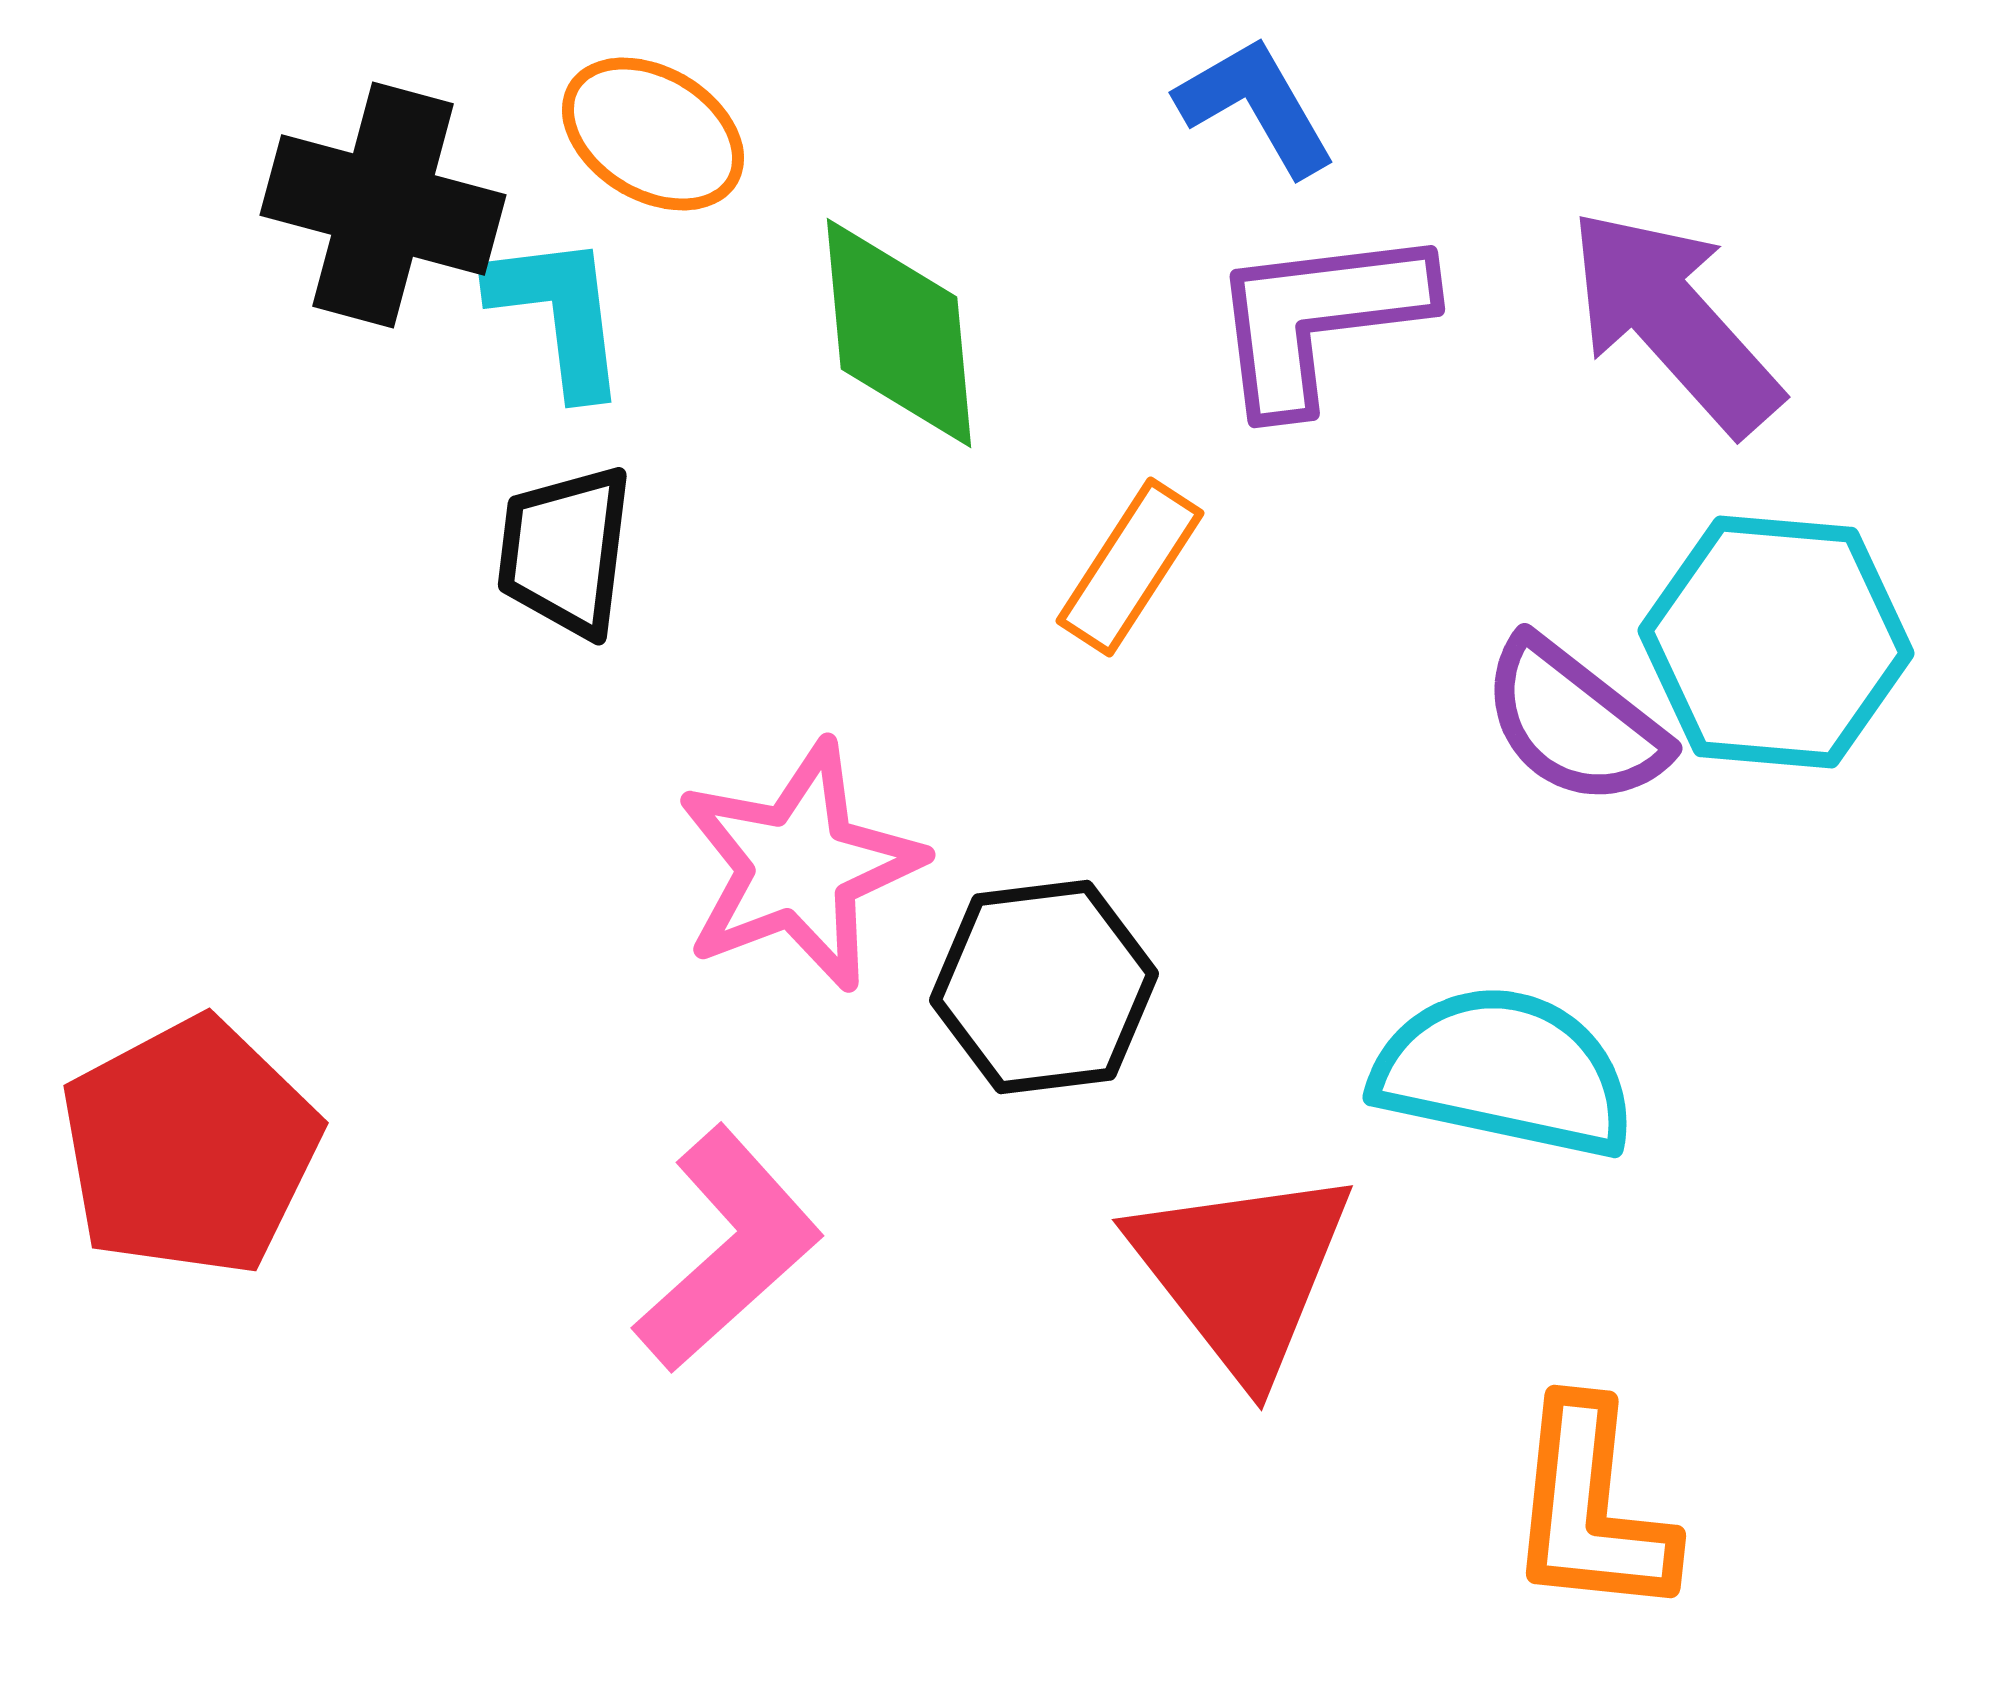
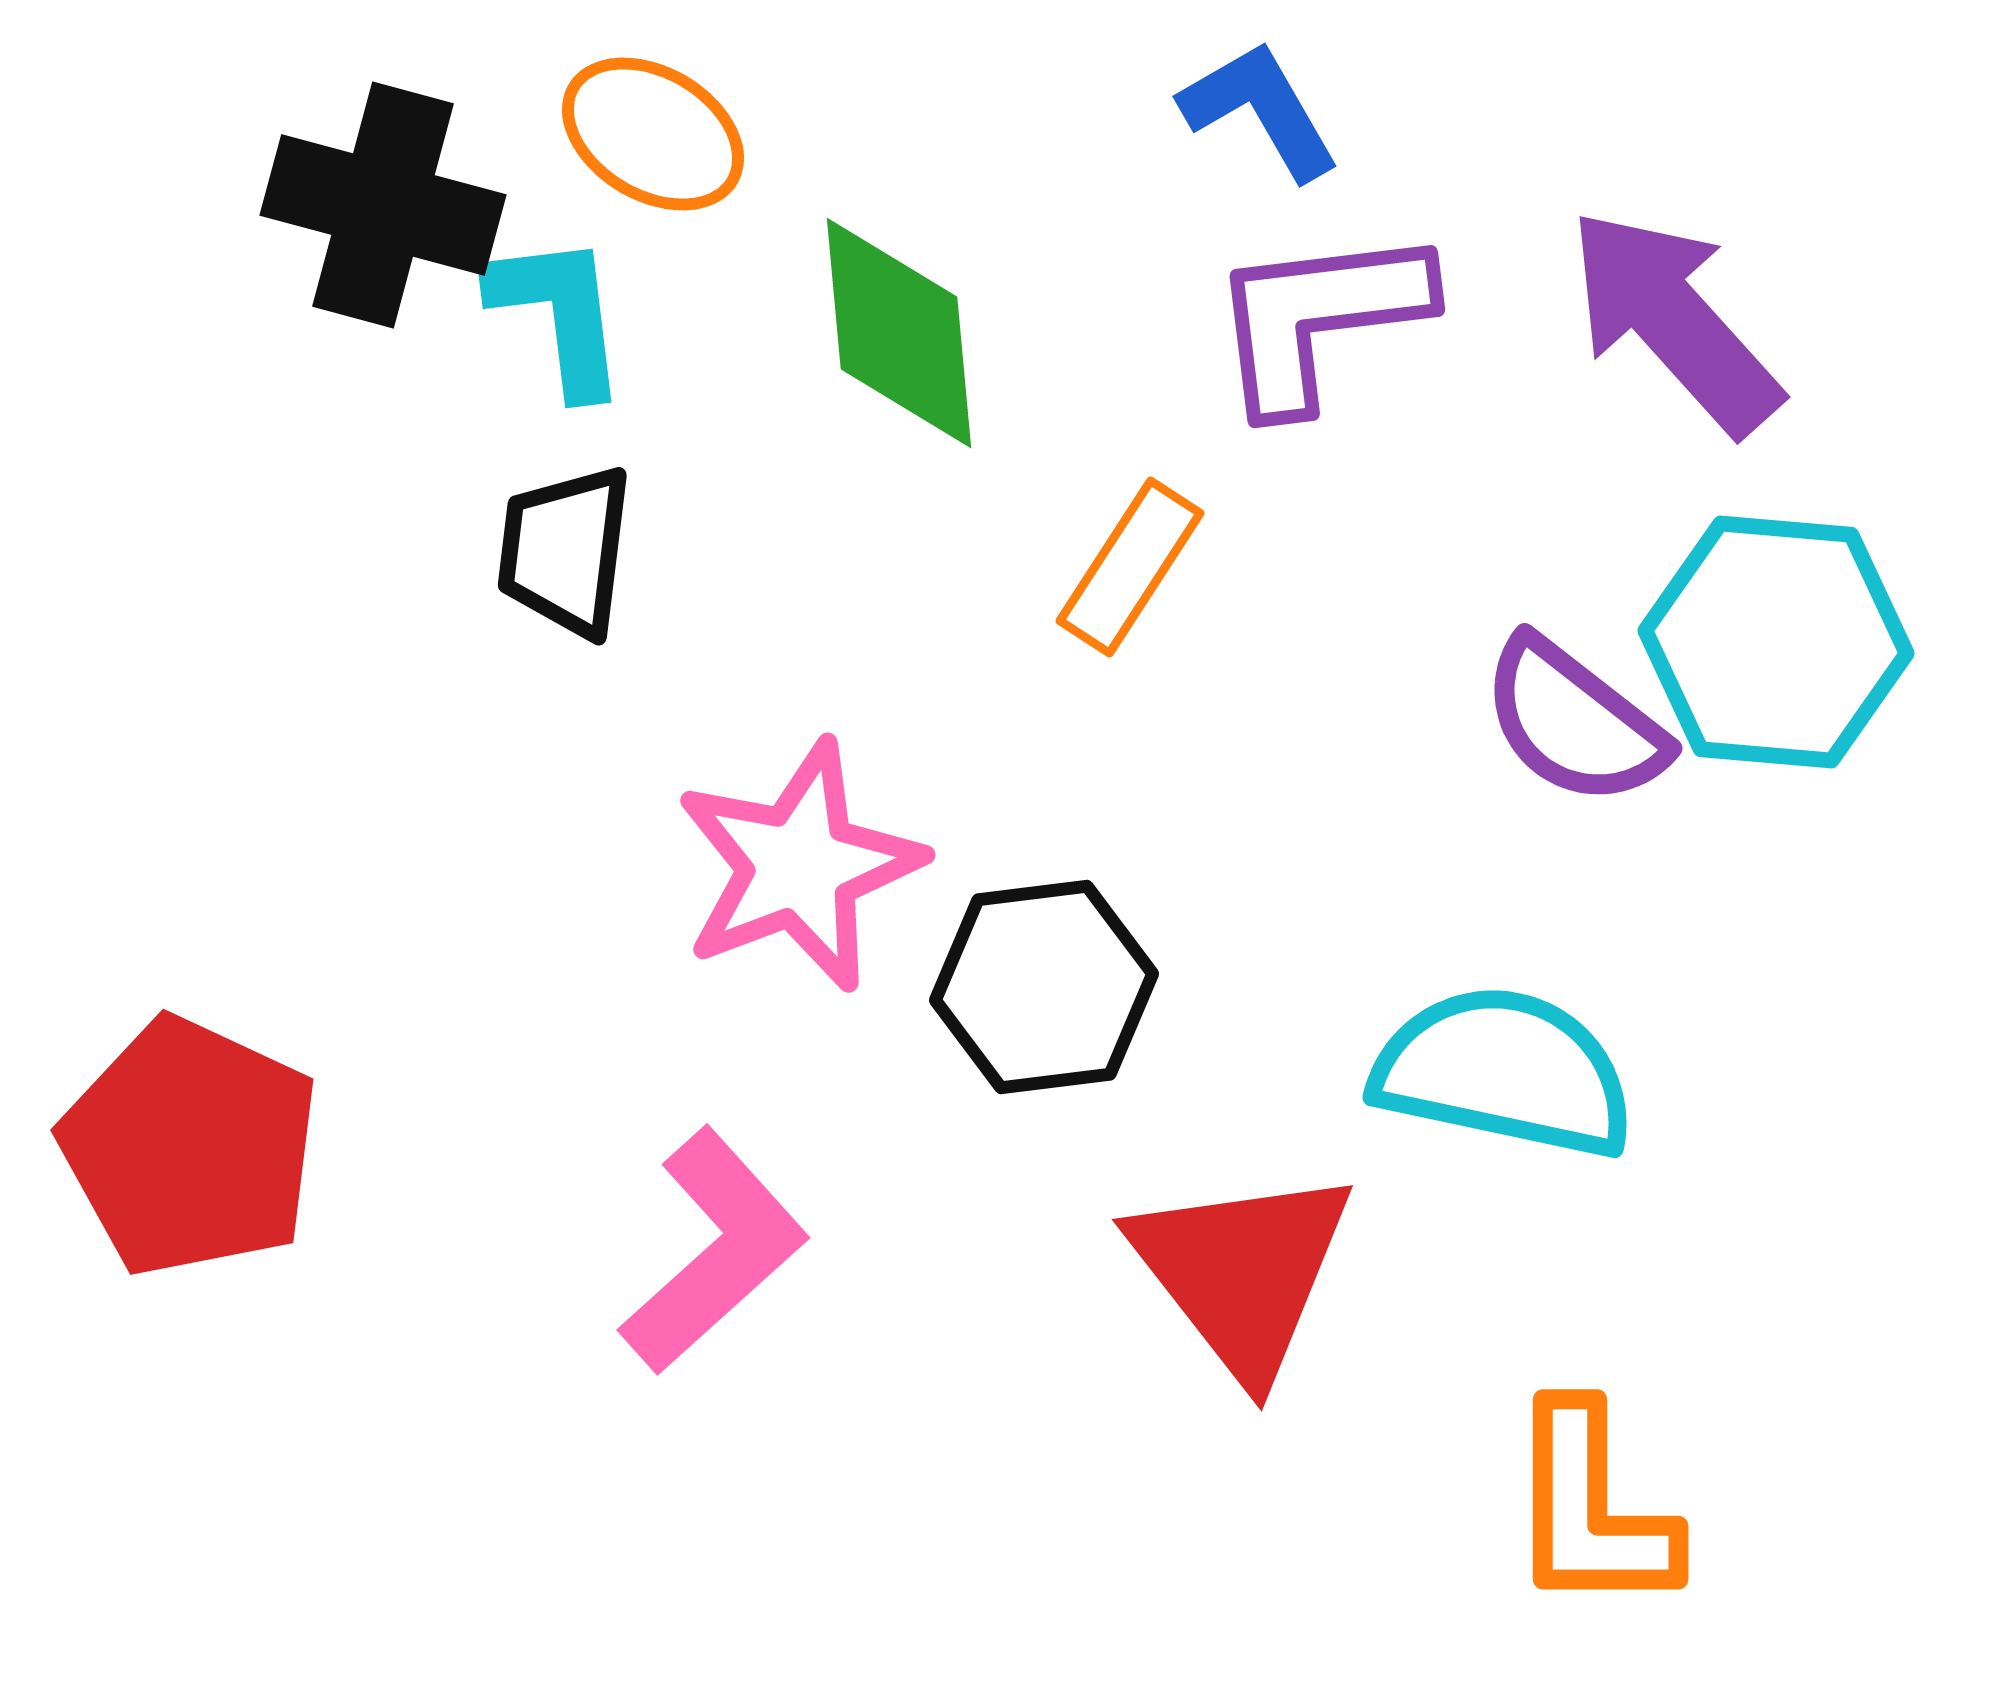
blue L-shape: moved 4 px right, 4 px down
red pentagon: rotated 19 degrees counterclockwise
pink L-shape: moved 14 px left, 2 px down
orange L-shape: rotated 6 degrees counterclockwise
